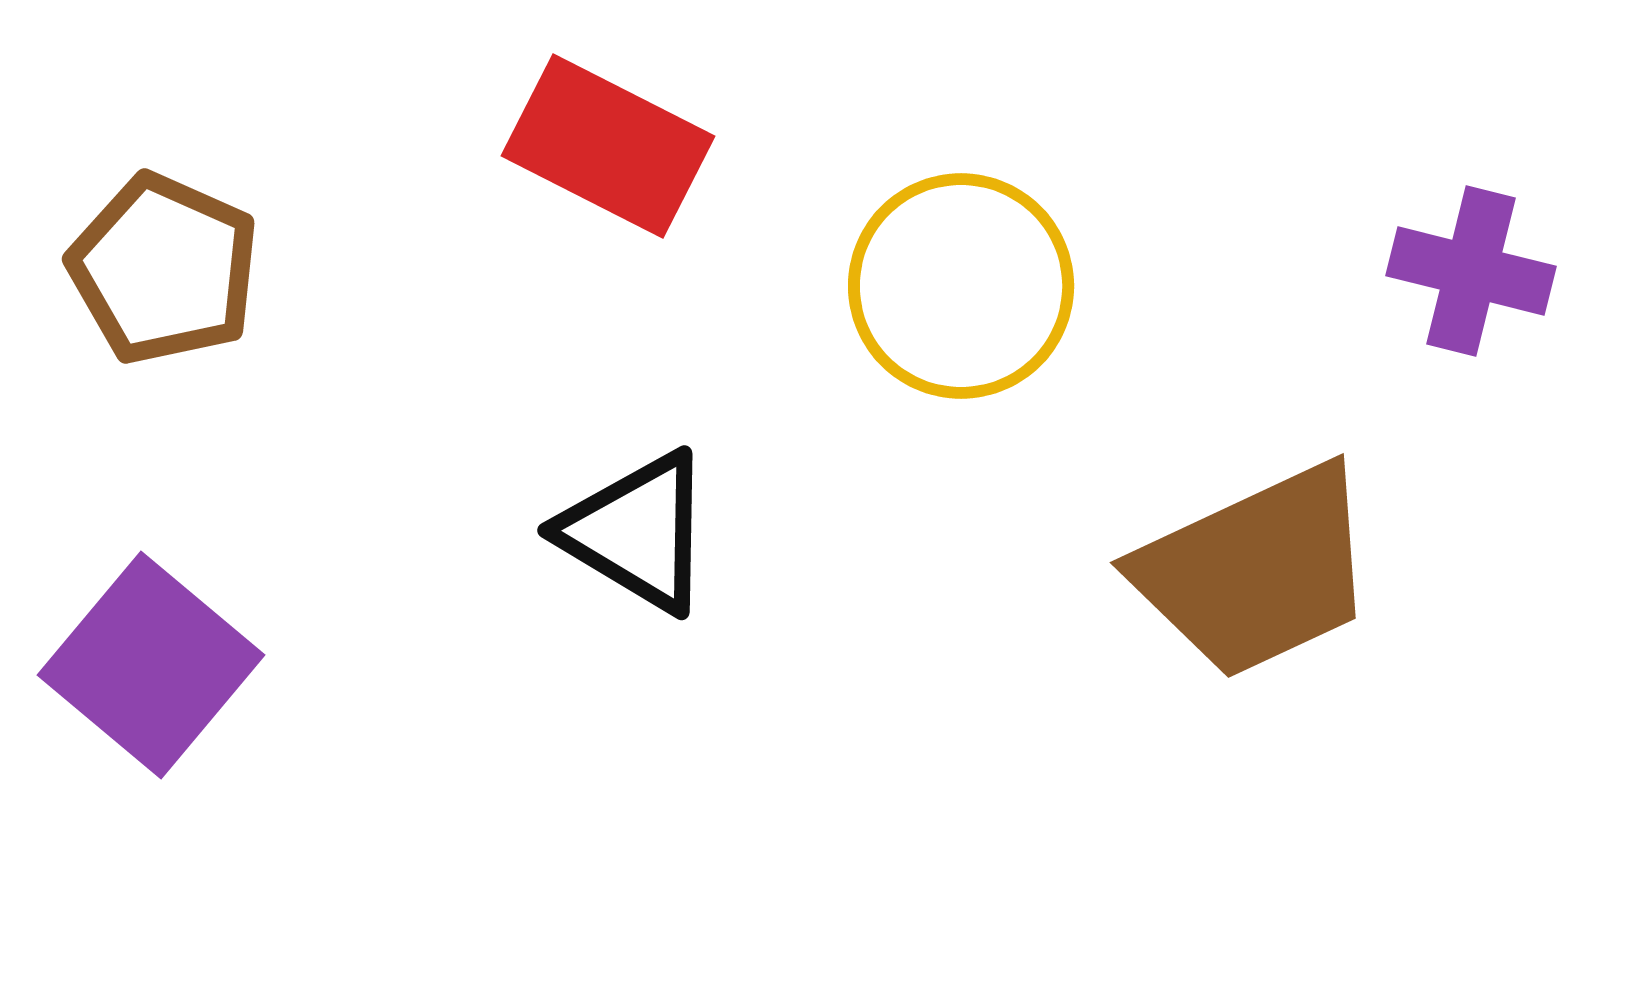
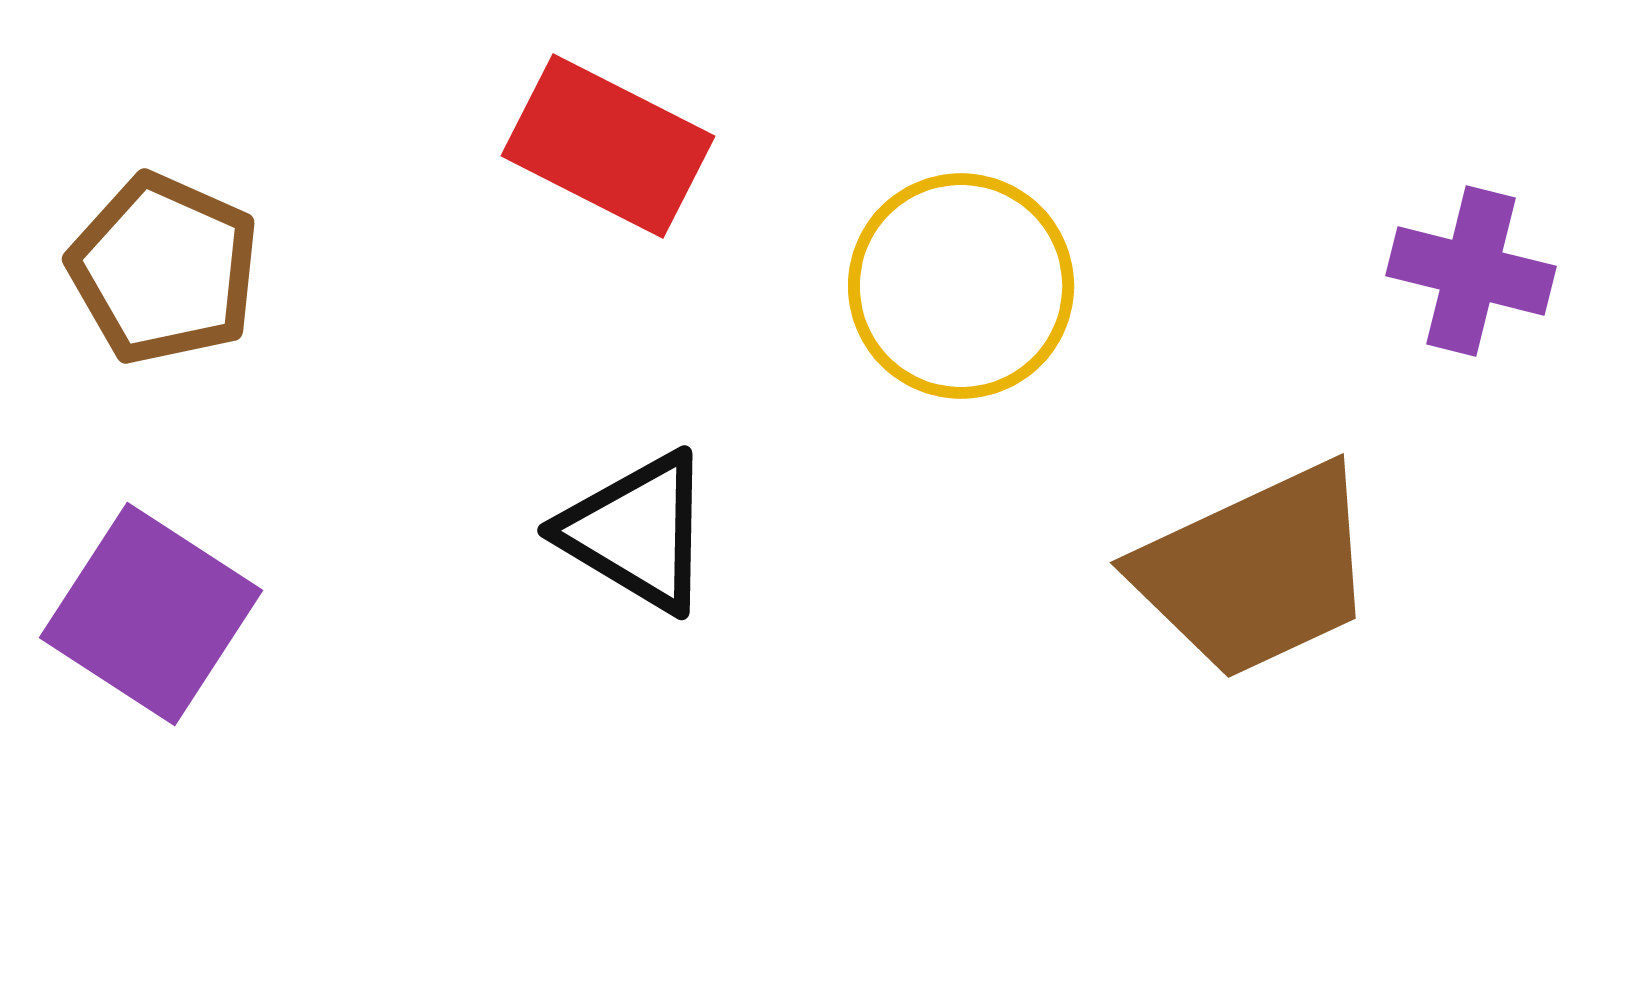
purple square: moved 51 px up; rotated 7 degrees counterclockwise
